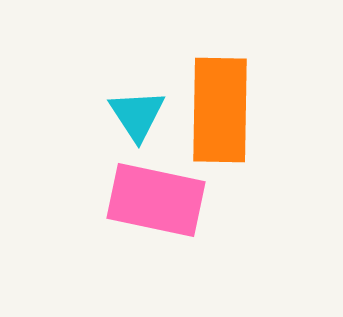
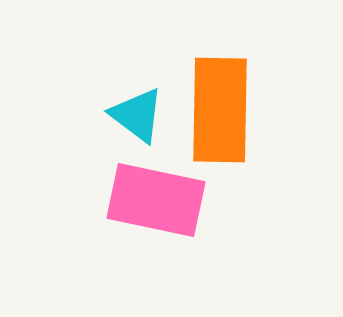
cyan triangle: rotated 20 degrees counterclockwise
